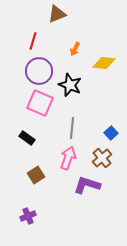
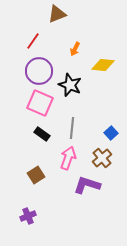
red line: rotated 18 degrees clockwise
yellow diamond: moved 1 px left, 2 px down
black rectangle: moved 15 px right, 4 px up
